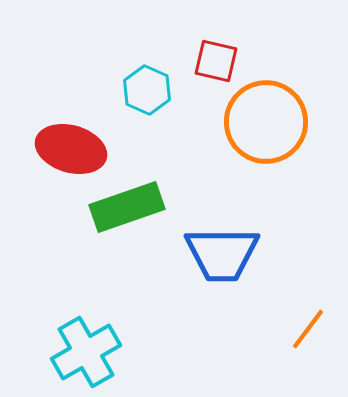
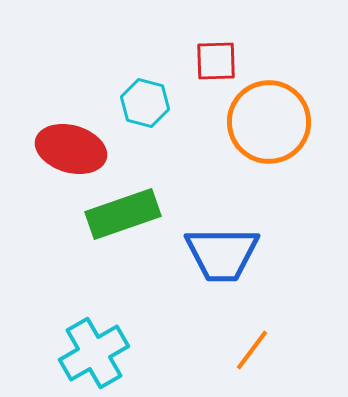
red square: rotated 15 degrees counterclockwise
cyan hexagon: moved 2 px left, 13 px down; rotated 9 degrees counterclockwise
orange circle: moved 3 px right
green rectangle: moved 4 px left, 7 px down
orange line: moved 56 px left, 21 px down
cyan cross: moved 8 px right, 1 px down
